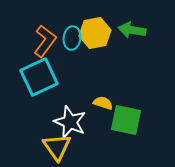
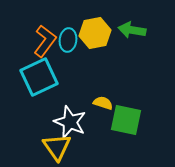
cyan ellipse: moved 4 px left, 2 px down
